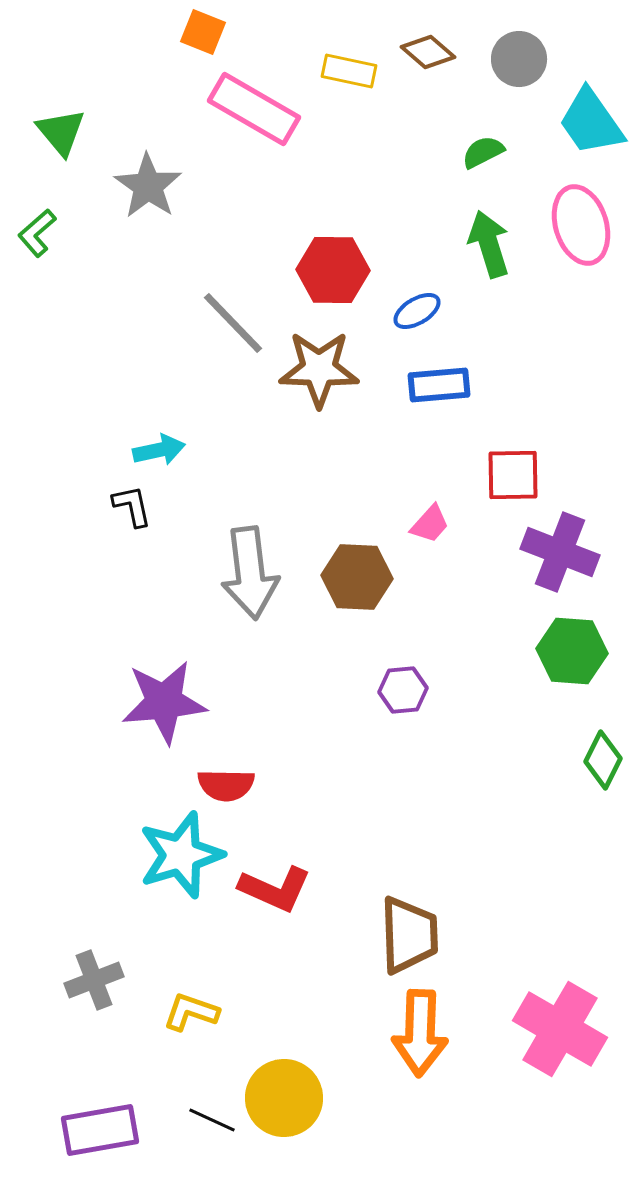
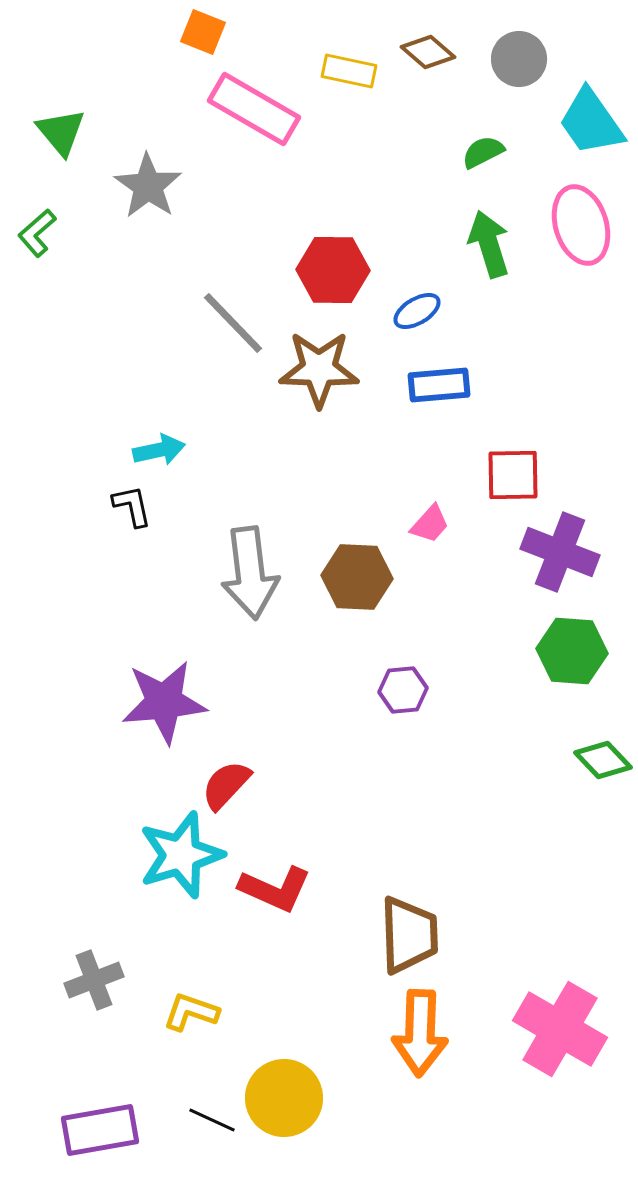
green diamond: rotated 70 degrees counterclockwise
red semicircle: rotated 132 degrees clockwise
